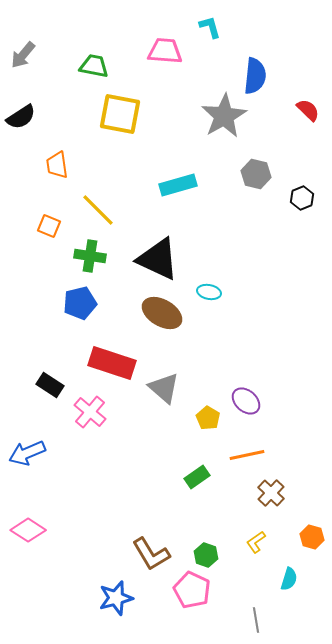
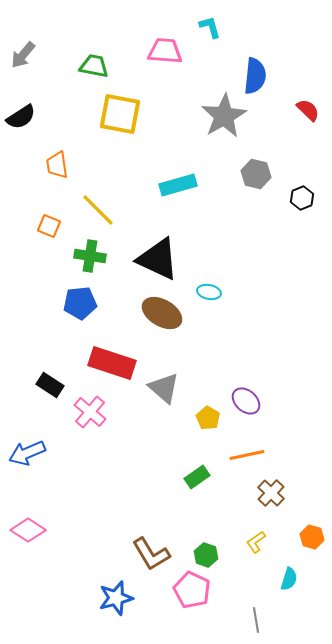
blue pentagon: rotated 8 degrees clockwise
